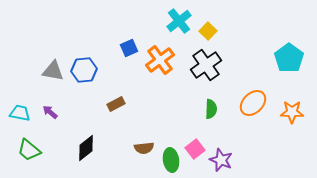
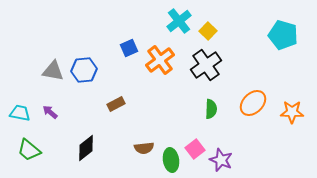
cyan pentagon: moved 6 px left, 23 px up; rotated 20 degrees counterclockwise
